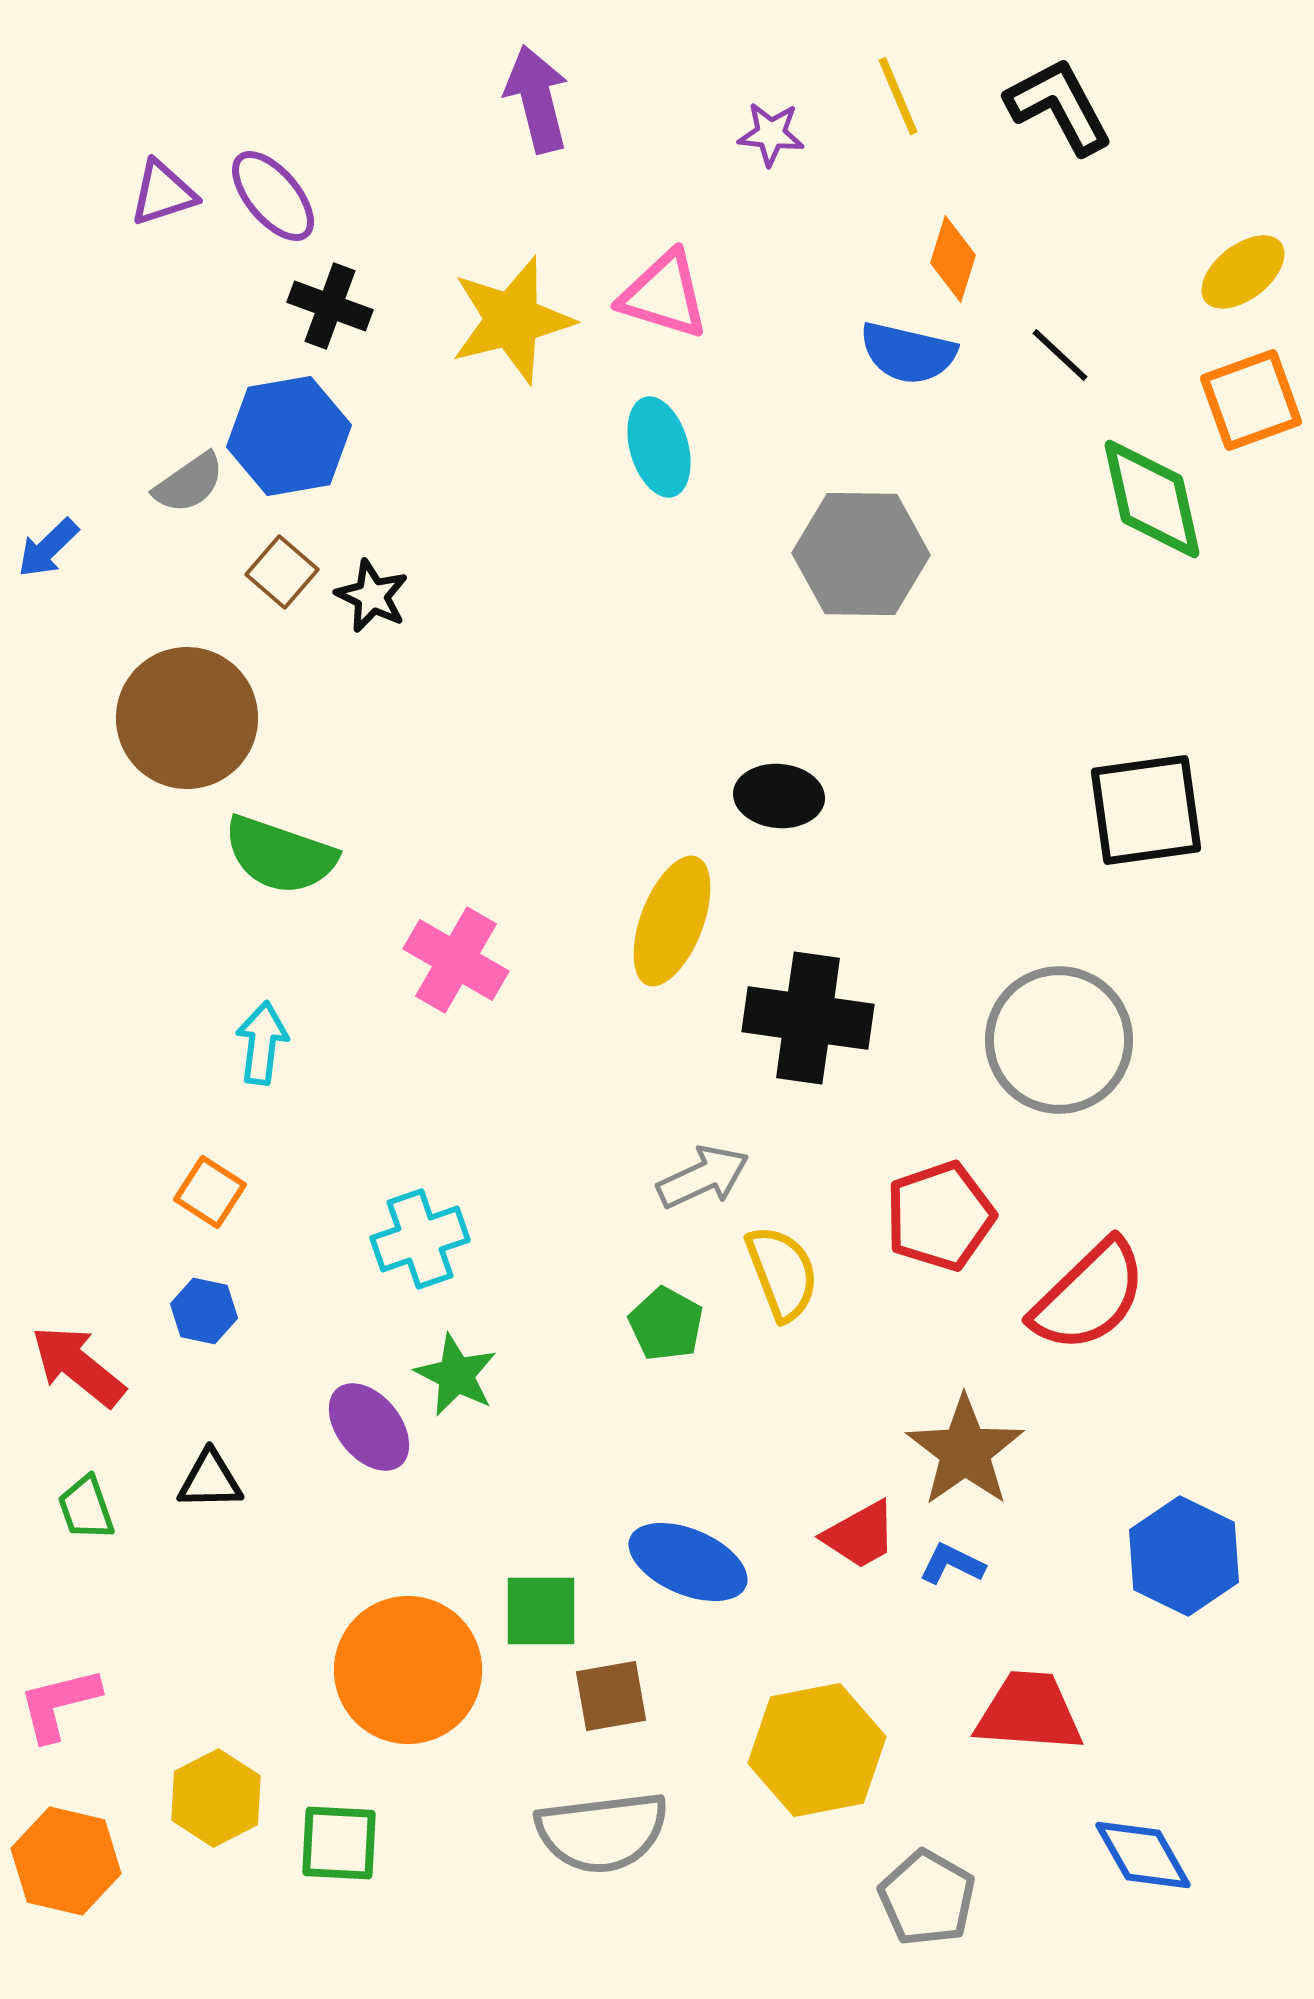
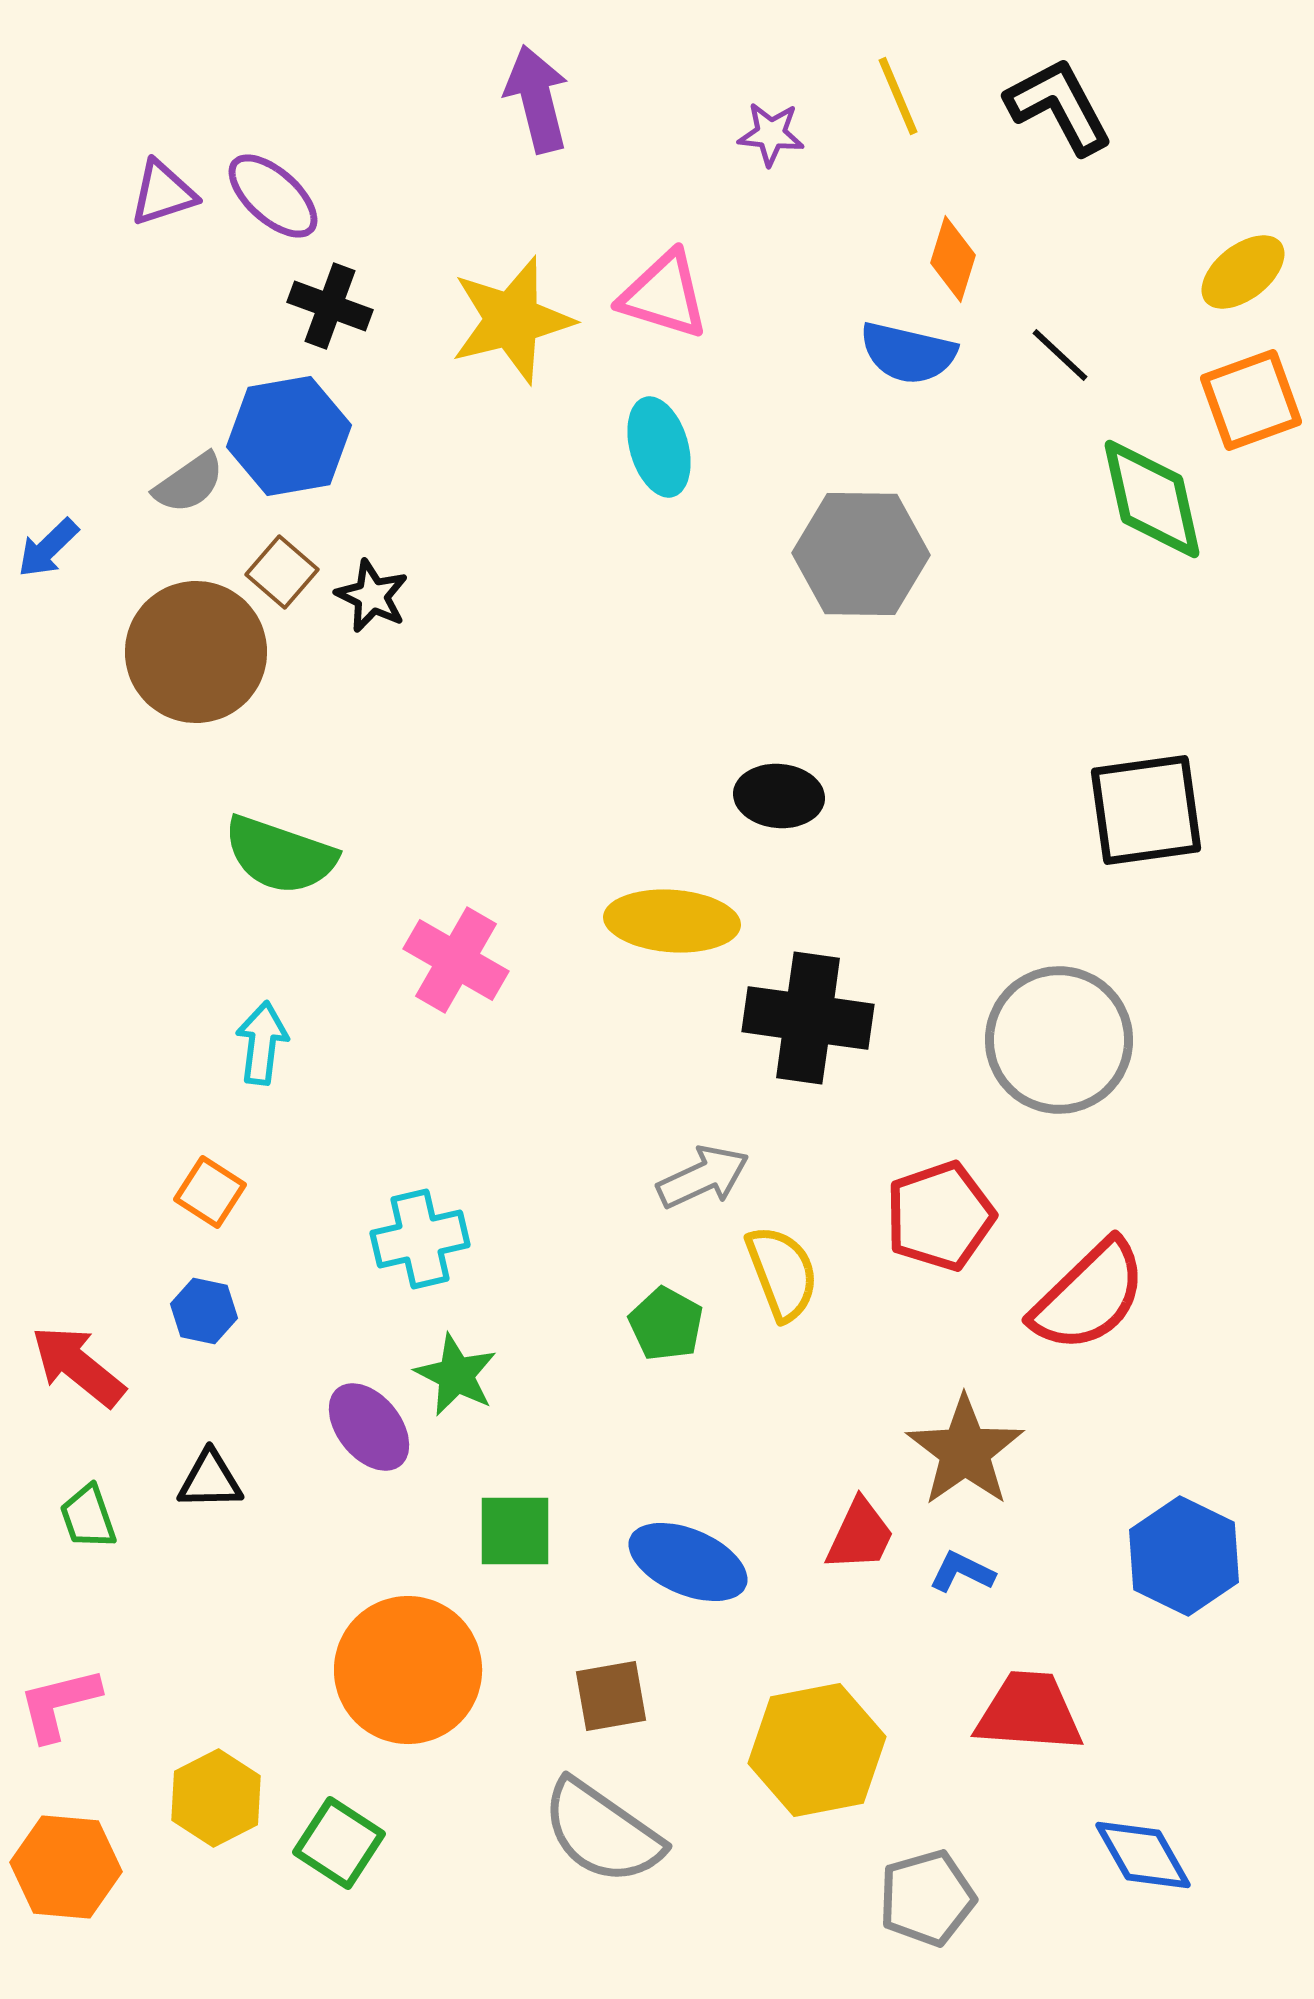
purple ellipse at (273, 196): rotated 8 degrees counterclockwise
brown circle at (187, 718): moved 9 px right, 66 px up
yellow ellipse at (672, 921): rotated 73 degrees clockwise
cyan cross at (420, 1239): rotated 6 degrees clockwise
green trapezoid at (86, 1508): moved 2 px right, 9 px down
red trapezoid at (860, 1535): rotated 36 degrees counterclockwise
blue L-shape at (952, 1564): moved 10 px right, 8 px down
green square at (541, 1611): moved 26 px left, 80 px up
gray semicircle at (602, 1832): rotated 42 degrees clockwise
green square at (339, 1843): rotated 30 degrees clockwise
orange hexagon at (66, 1861): moved 6 px down; rotated 8 degrees counterclockwise
gray pentagon at (927, 1898): rotated 26 degrees clockwise
